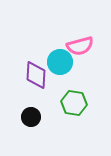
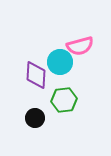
green hexagon: moved 10 px left, 3 px up; rotated 15 degrees counterclockwise
black circle: moved 4 px right, 1 px down
